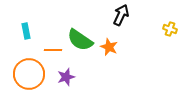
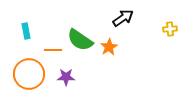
black arrow: moved 2 px right, 3 px down; rotated 30 degrees clockwise
yellow cross: rotated 24 degrees counterclockwise
orange star: rotated 18 degrees clockwise
purple star: rotated 18 degrees clockwise
